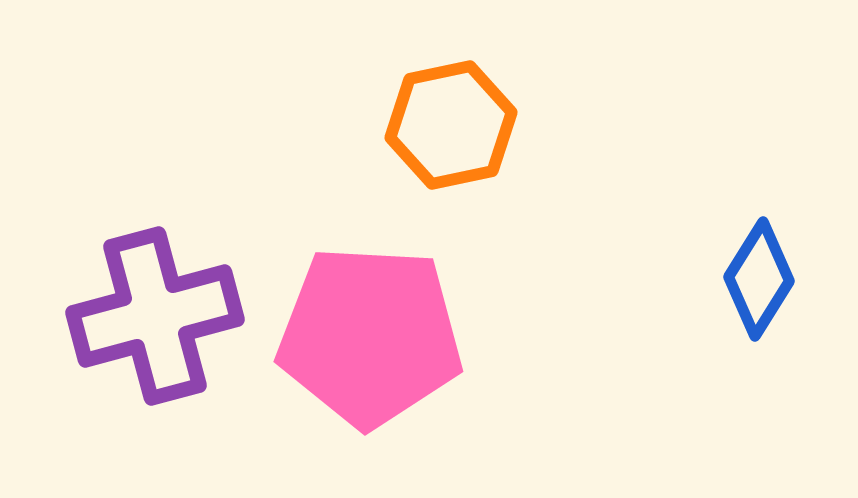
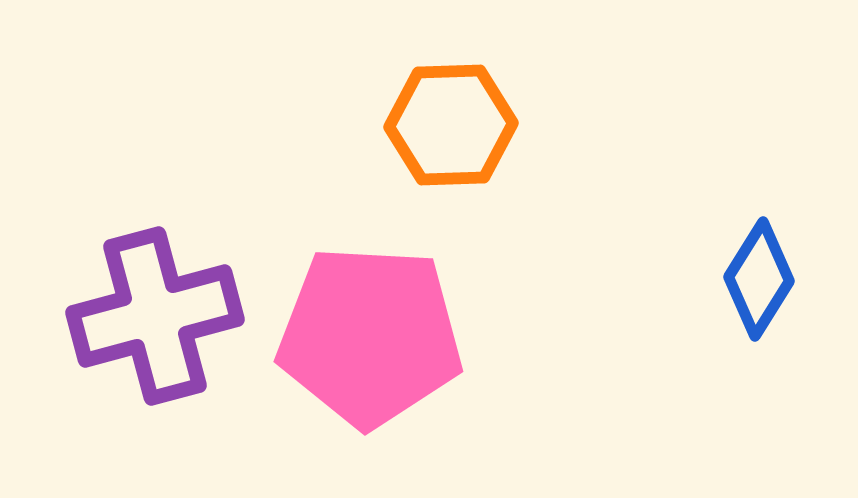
orange hexagon: rotated 10 degrees clockwise
